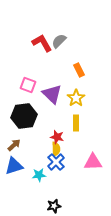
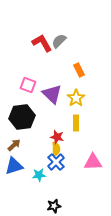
black hexagon: moved 2 px left, 1 px down
